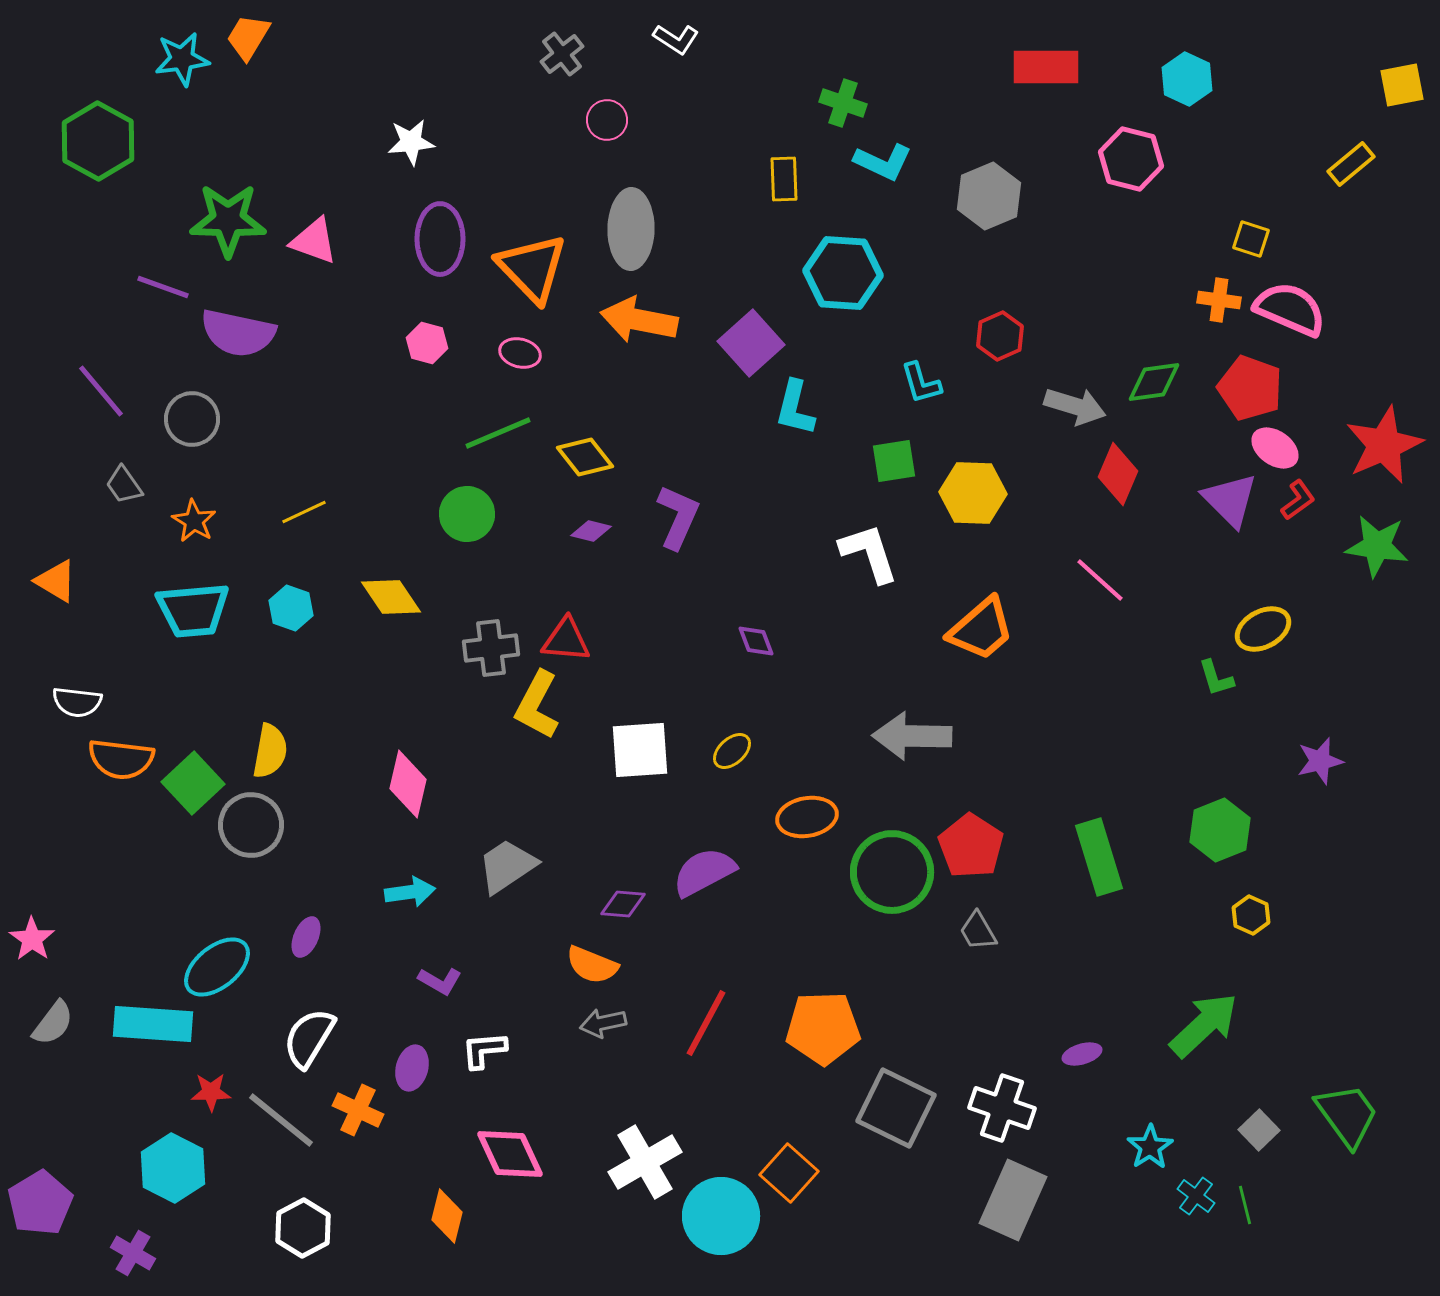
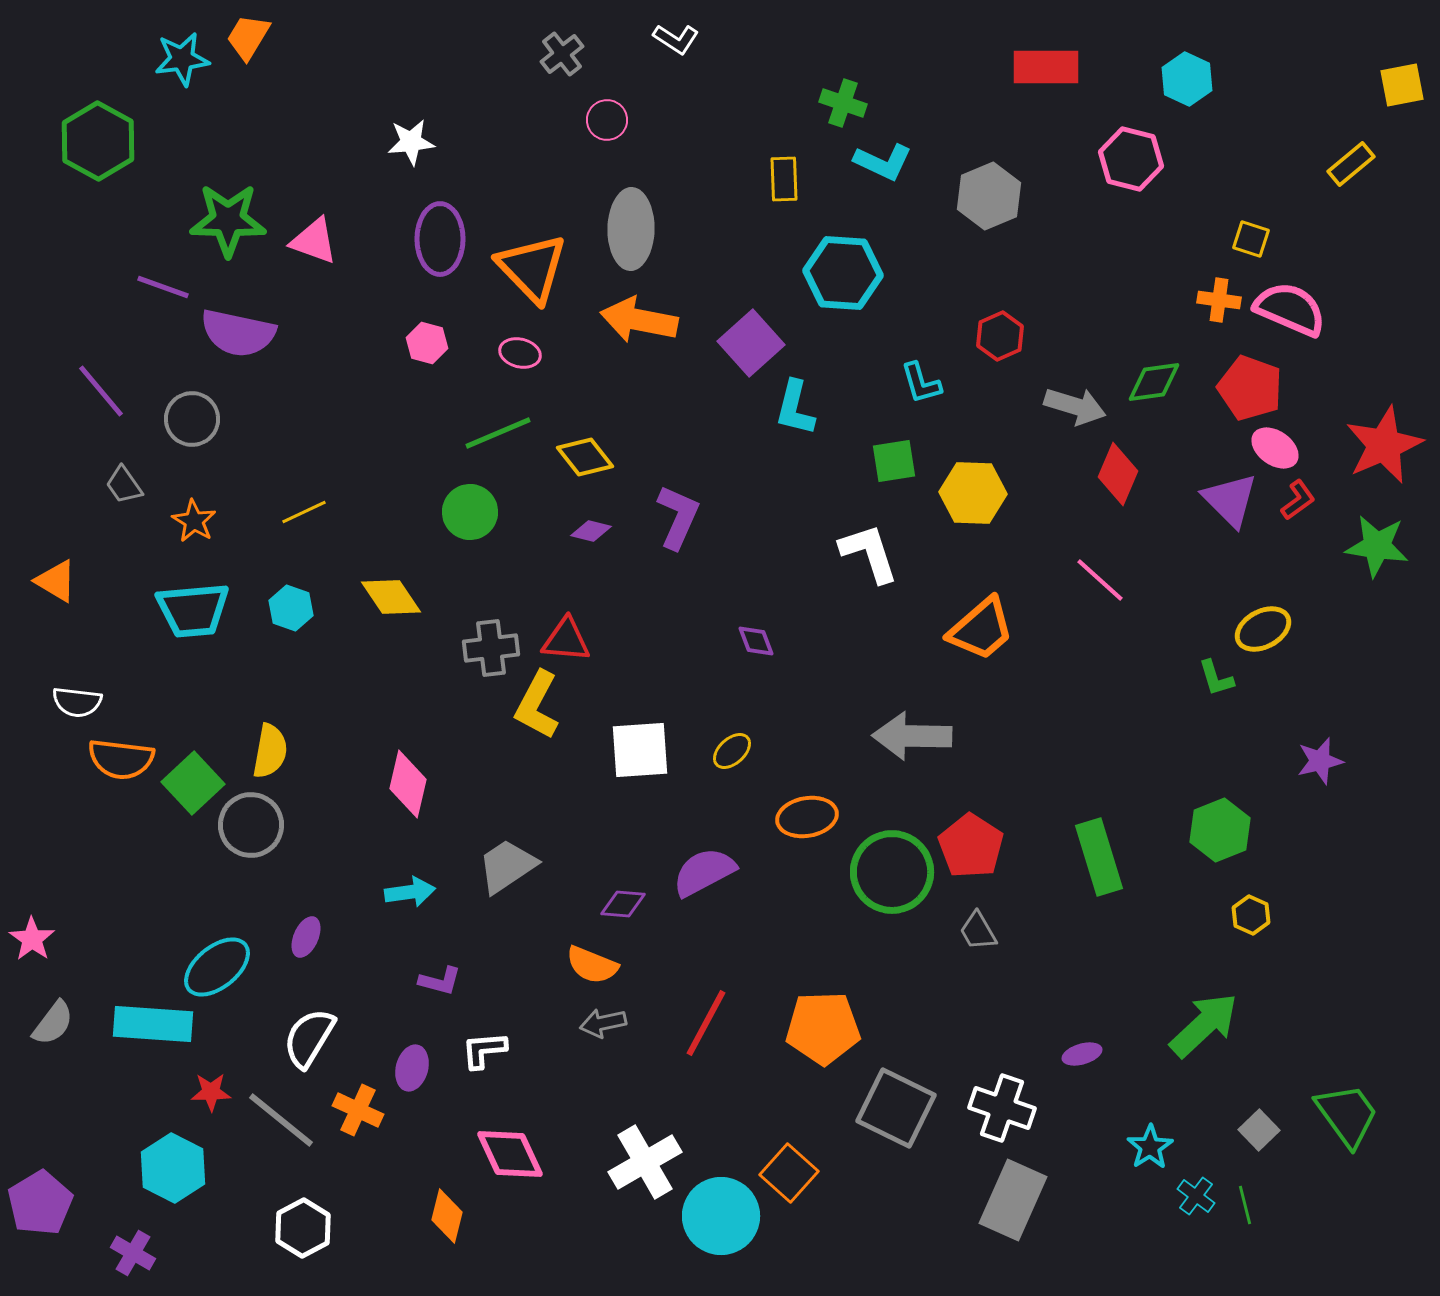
green circle at (467, 514): moved 3 px right, 2 px up
purple L-shape at (440, 981): rotated 15 degrees counterclockwise
